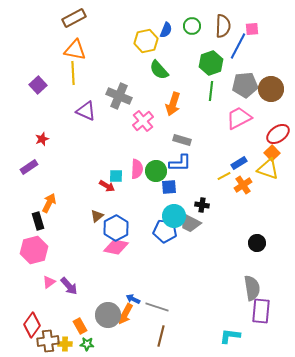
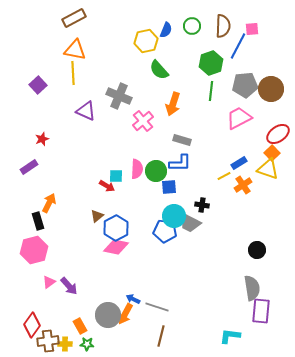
black circle at (257, 243): moved 7 px down
